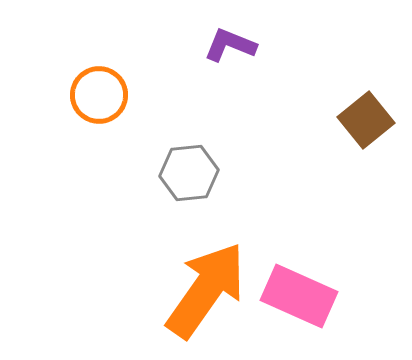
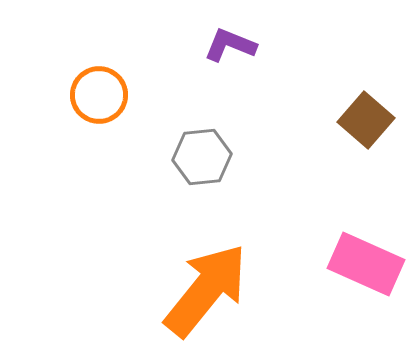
brown square: rotated 10 degrees counterclockwise
gray hexagon: moved 13 px right, 16 px up
orange arrow: rotated 4 degrees clockwise
pink rectangle: moved 67 px right, 32 px up
